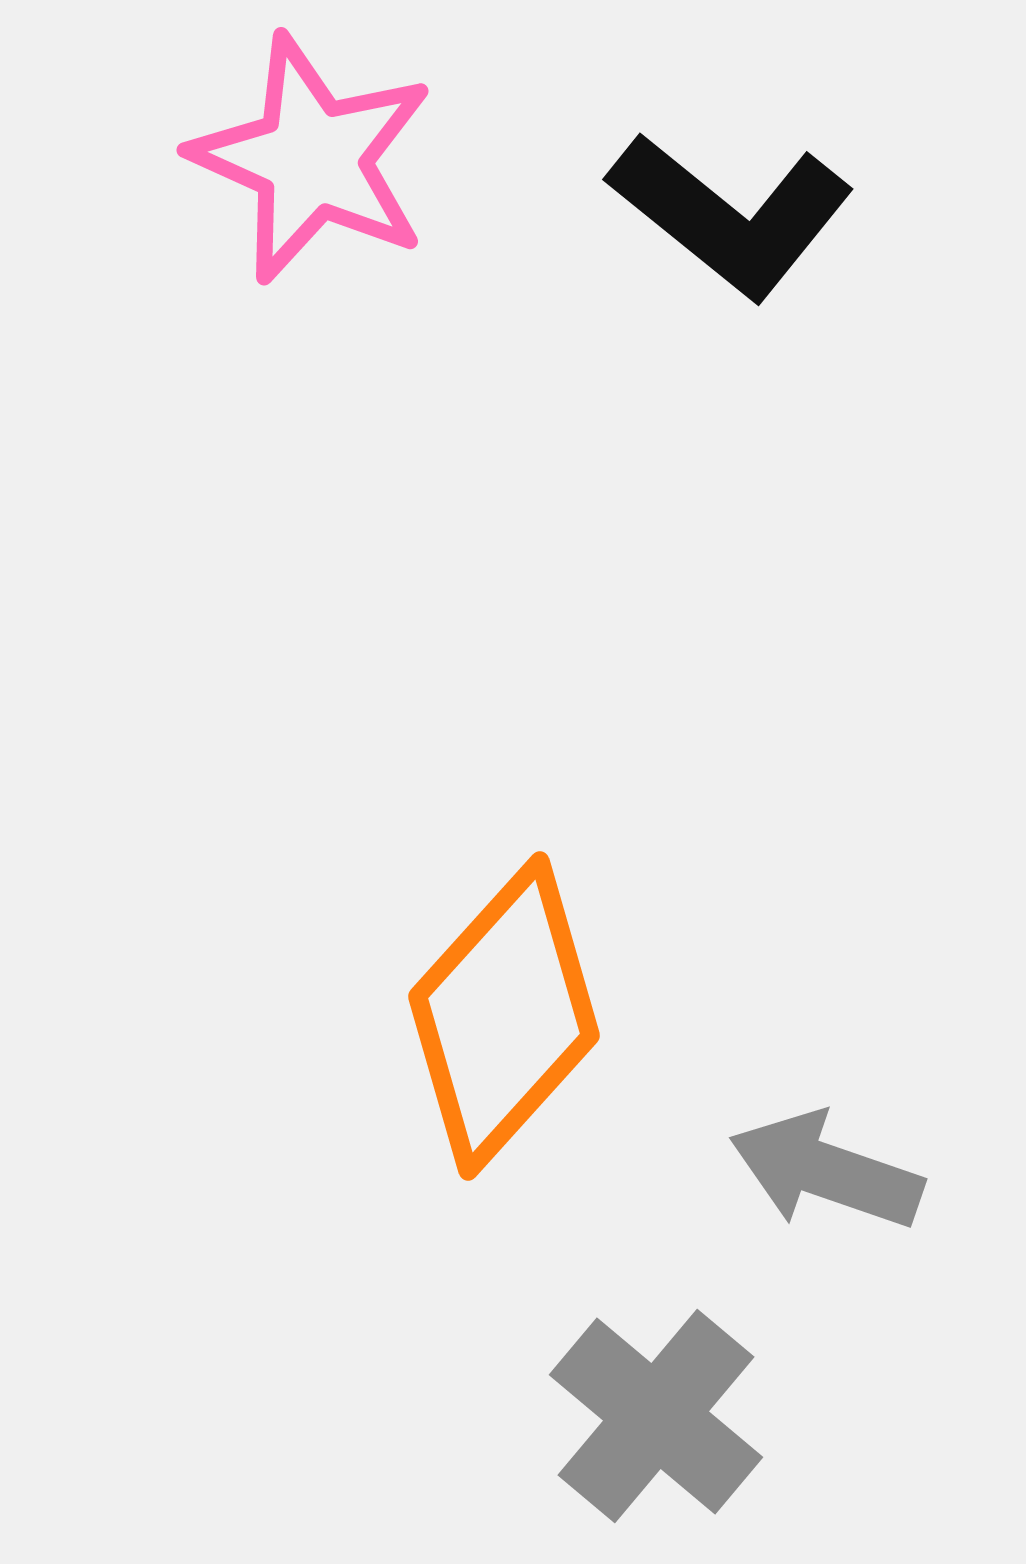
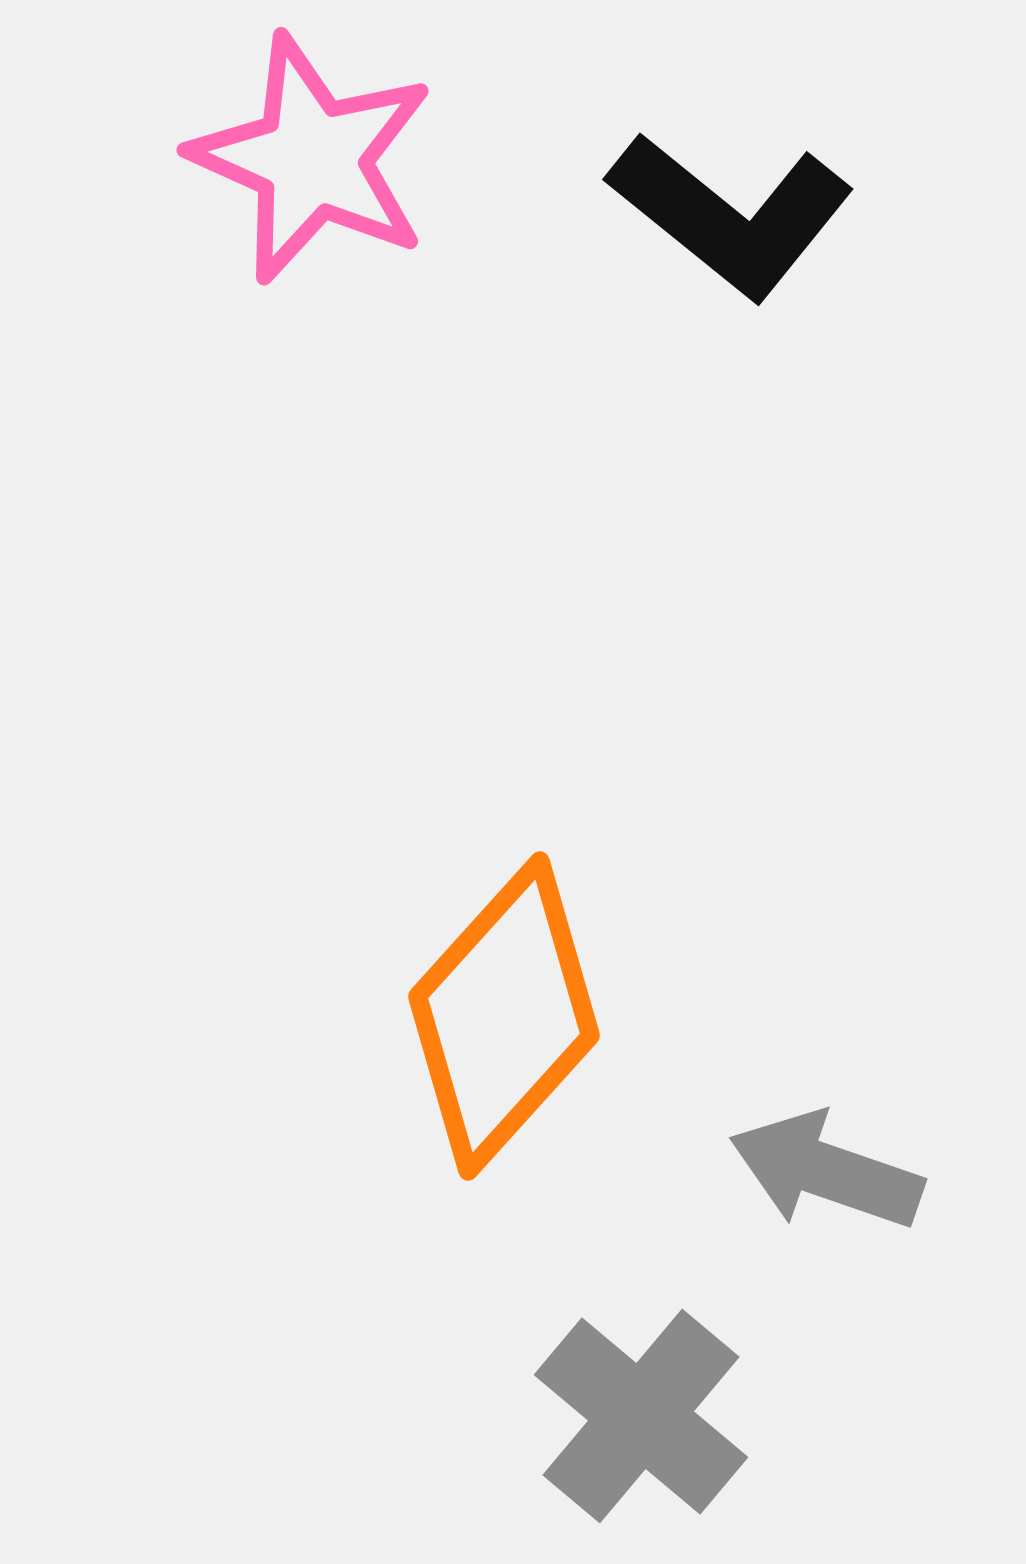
gray cross: moved 15 px left
